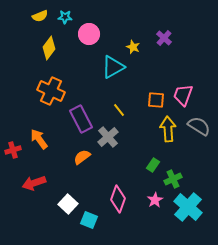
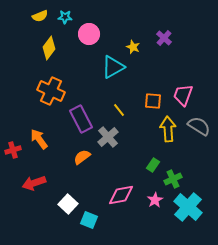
orange square: moved 3 px left, 1 px down
pink diamond: moved 3 px right, 4 px up; rotated 60 degrees clockwise
